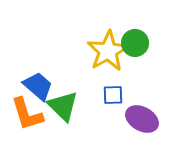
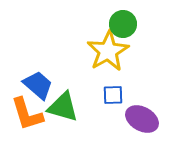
green circle: moved 12 px left, 19 px up
blue trapezoid: moved 1 px up
green triangle: moved 1 px down; rotated 28 degrees counterclockwise
